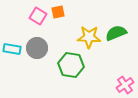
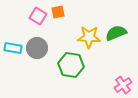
cyan rectangle: moved 1 px right, 1 px up
pink cross: moved 2 px left
